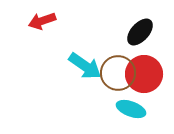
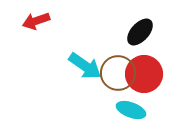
red arrow: moved 6 px left
cyan ellipse: moved 1 px down
